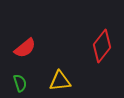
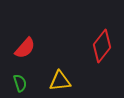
red semicircle: rotated 10 degrees counterclockwise
